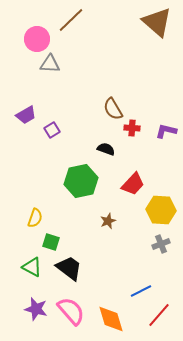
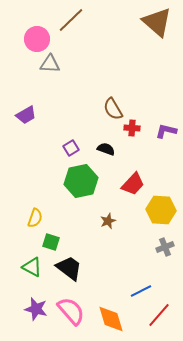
purple square: moved 19 px right, 18 px down
gray cross: moved 4 px right, 3 px down
